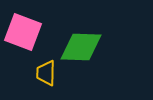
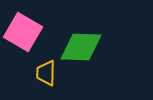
pink square: rotated 9 degrees clockwise
